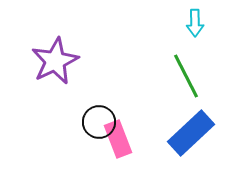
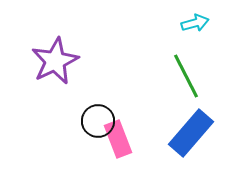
cyan arrow: rotated 104 degrees counterclockwise
black circle: moved 1 px left, 1 px up
blue rectangle: rotated 6 degrees counterclockwise
